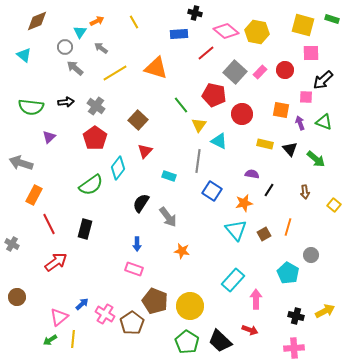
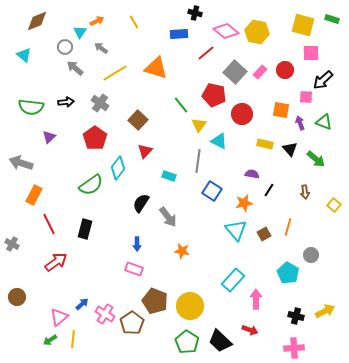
gray cross at (96, 106): moved 4 px right, 3 px up
